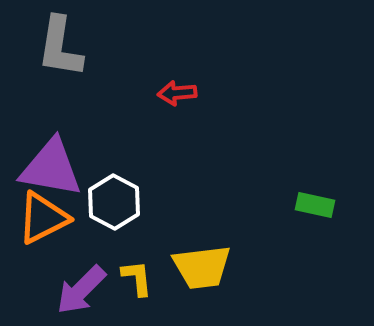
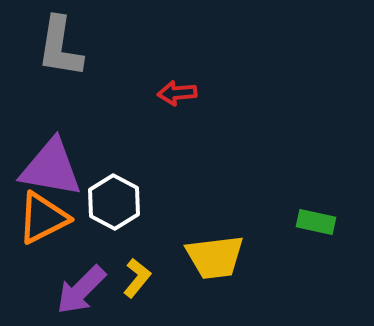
green rectangle: moved 1 px right, 17 px down
yellow trapezoid: moved 13 px right, 10 px up
yellow L-shape: rotated 45 degrees clockwise
